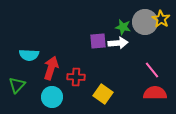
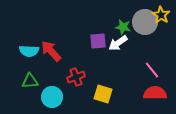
yellow star: moved 4 px up
white arrow: rotated 150 degrees clockwise
cyan semicircle: moved 4 px up
red arrow: moved 17 px up; rotated 60 degrees counterclockwise
red cross: rotated 24 degrees counterclockwise
green triangle: moved 13 px right, 4 px up; rotated 42 degrees clockwise
yellow square: rotated 18 degrees counterclockwise
